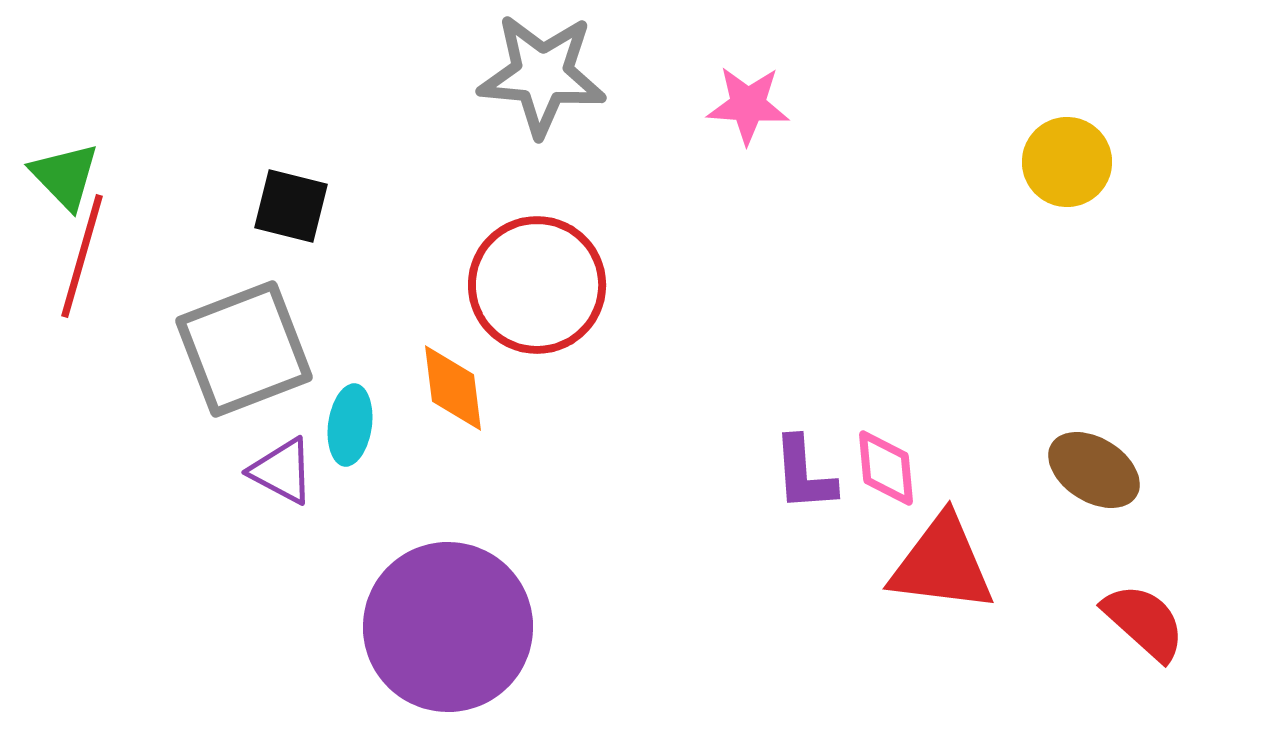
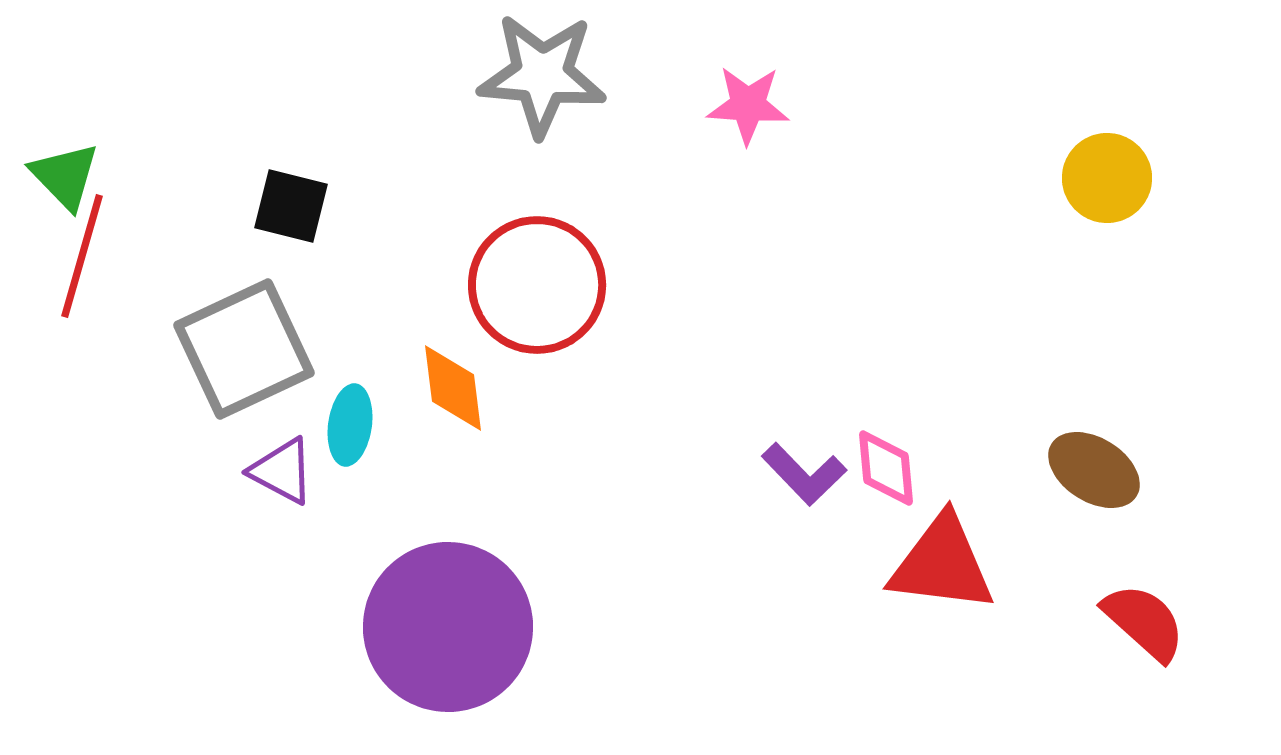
yellow circle: moved 40 px right, 16 px down
gray square: rotated 4 degrees counterclockwise
purple L-shape: rotated 40 degrees counterclockwise
